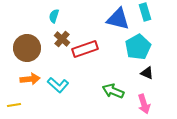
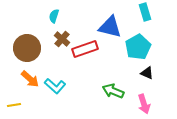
blue triangle: moved 8 px left, 8 px down
orange arrow: rotated 48 degrees clockwise
cyan L-shape: moved 3 px left, 1 px down
